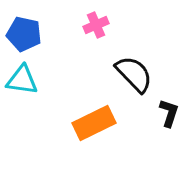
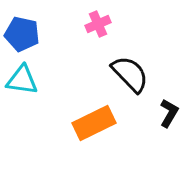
pink cross: moved 2 px right, 1 px up
blue pentagon: moved 2 px left
black semicircle: moved 4 px left
black L-shape: rotated 12 degrees clockwise
